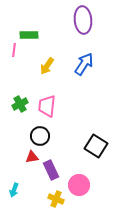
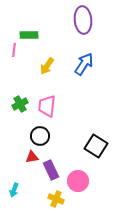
pink circle: moved 1 px left, 4 px up
